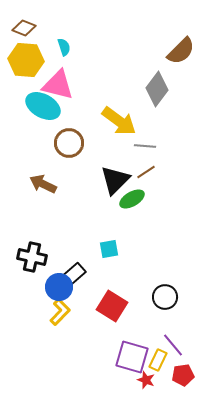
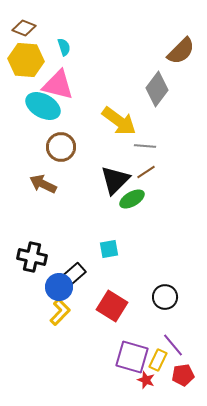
brown circle: moved 8 px left, 4 px down
